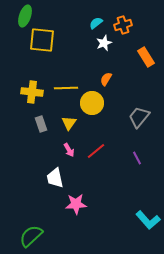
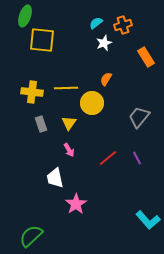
red line: moved 12 px right, 7 px down
pink star: rotated 30 degrees counterclockwise
